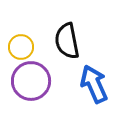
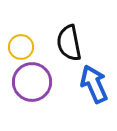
black semicircle: moved 2 px right, 2 px down
purple circle: moved 1 px right, 1 px down
